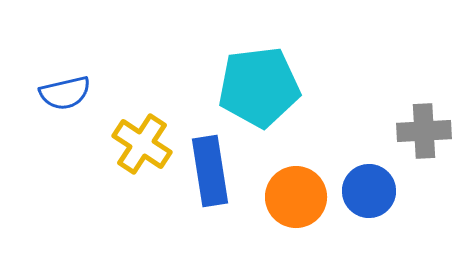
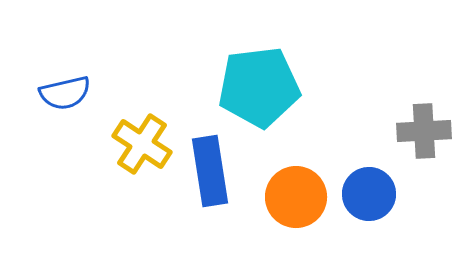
blue circle: moved 3 px down
